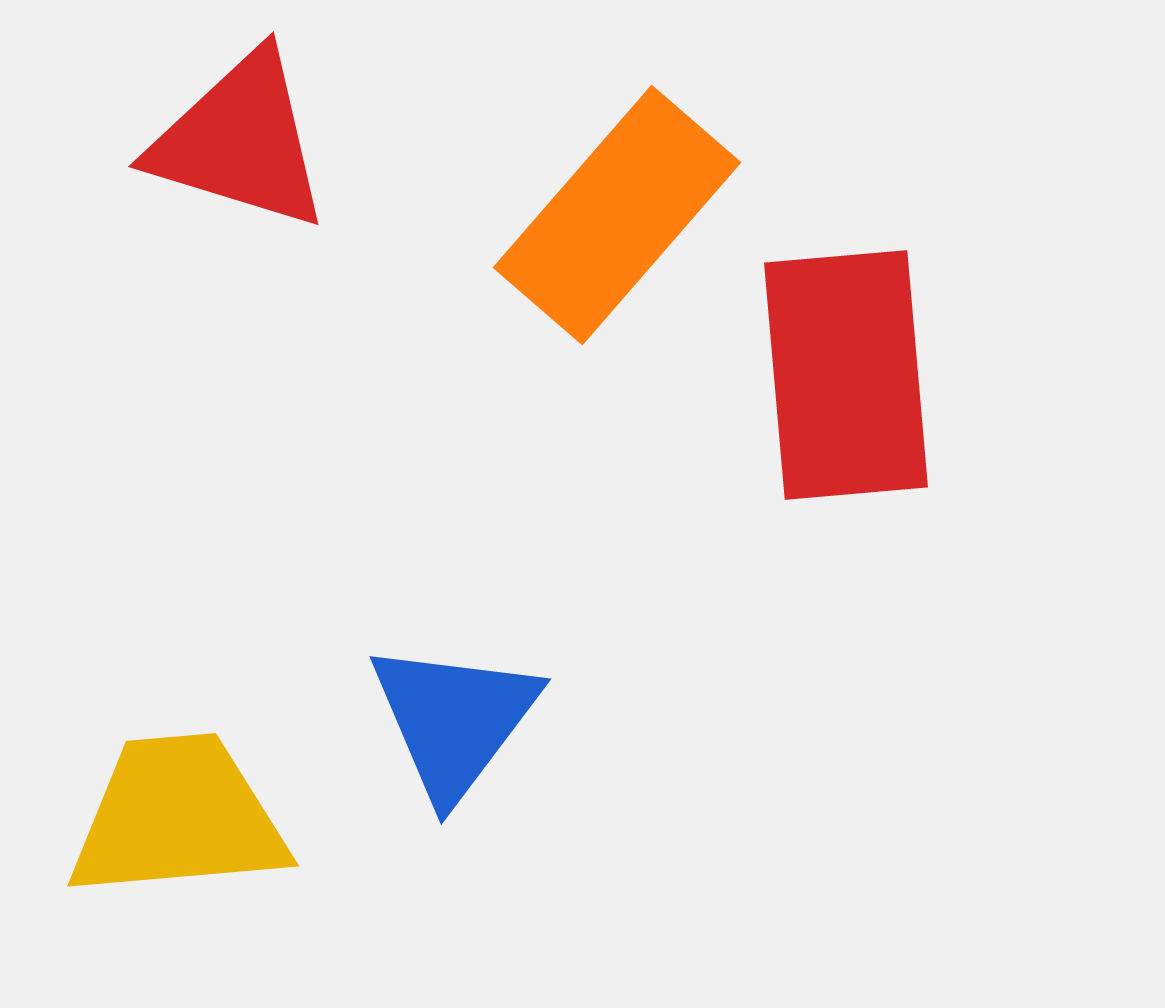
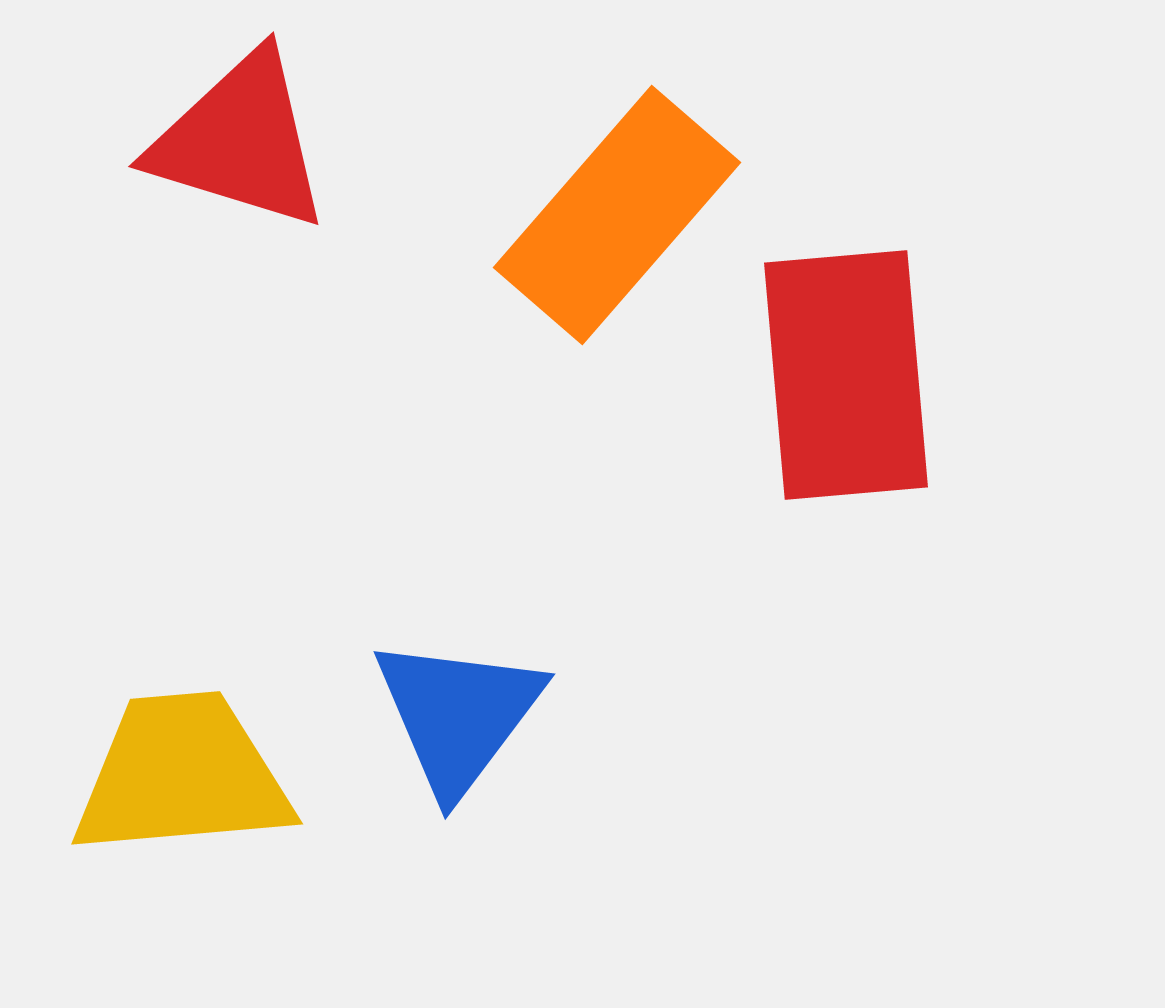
blue triangle: moved 4 px right, 5 px up
yellow trapezoid: moved 4 px right, 42 px up
